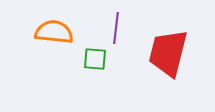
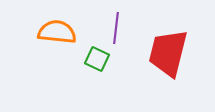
orange semicircle: moved 3 px right
green square: moved 2 px right; rotated 20 degrees clockwise
